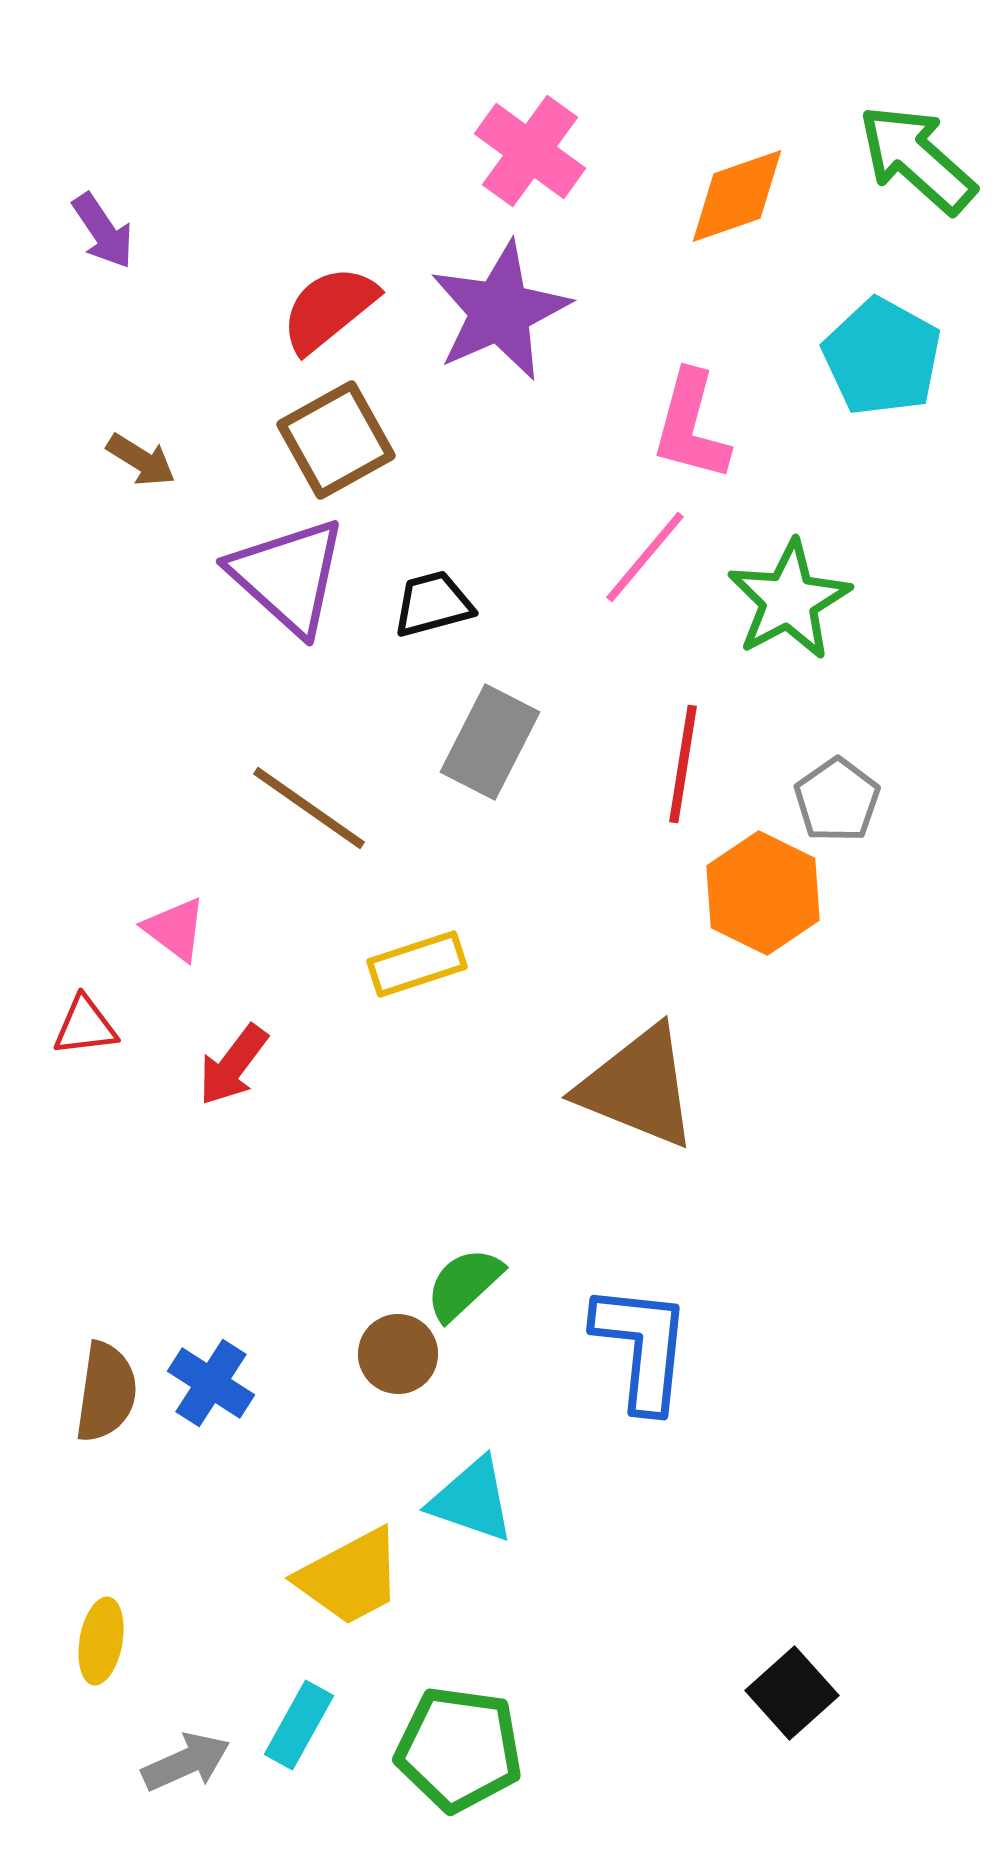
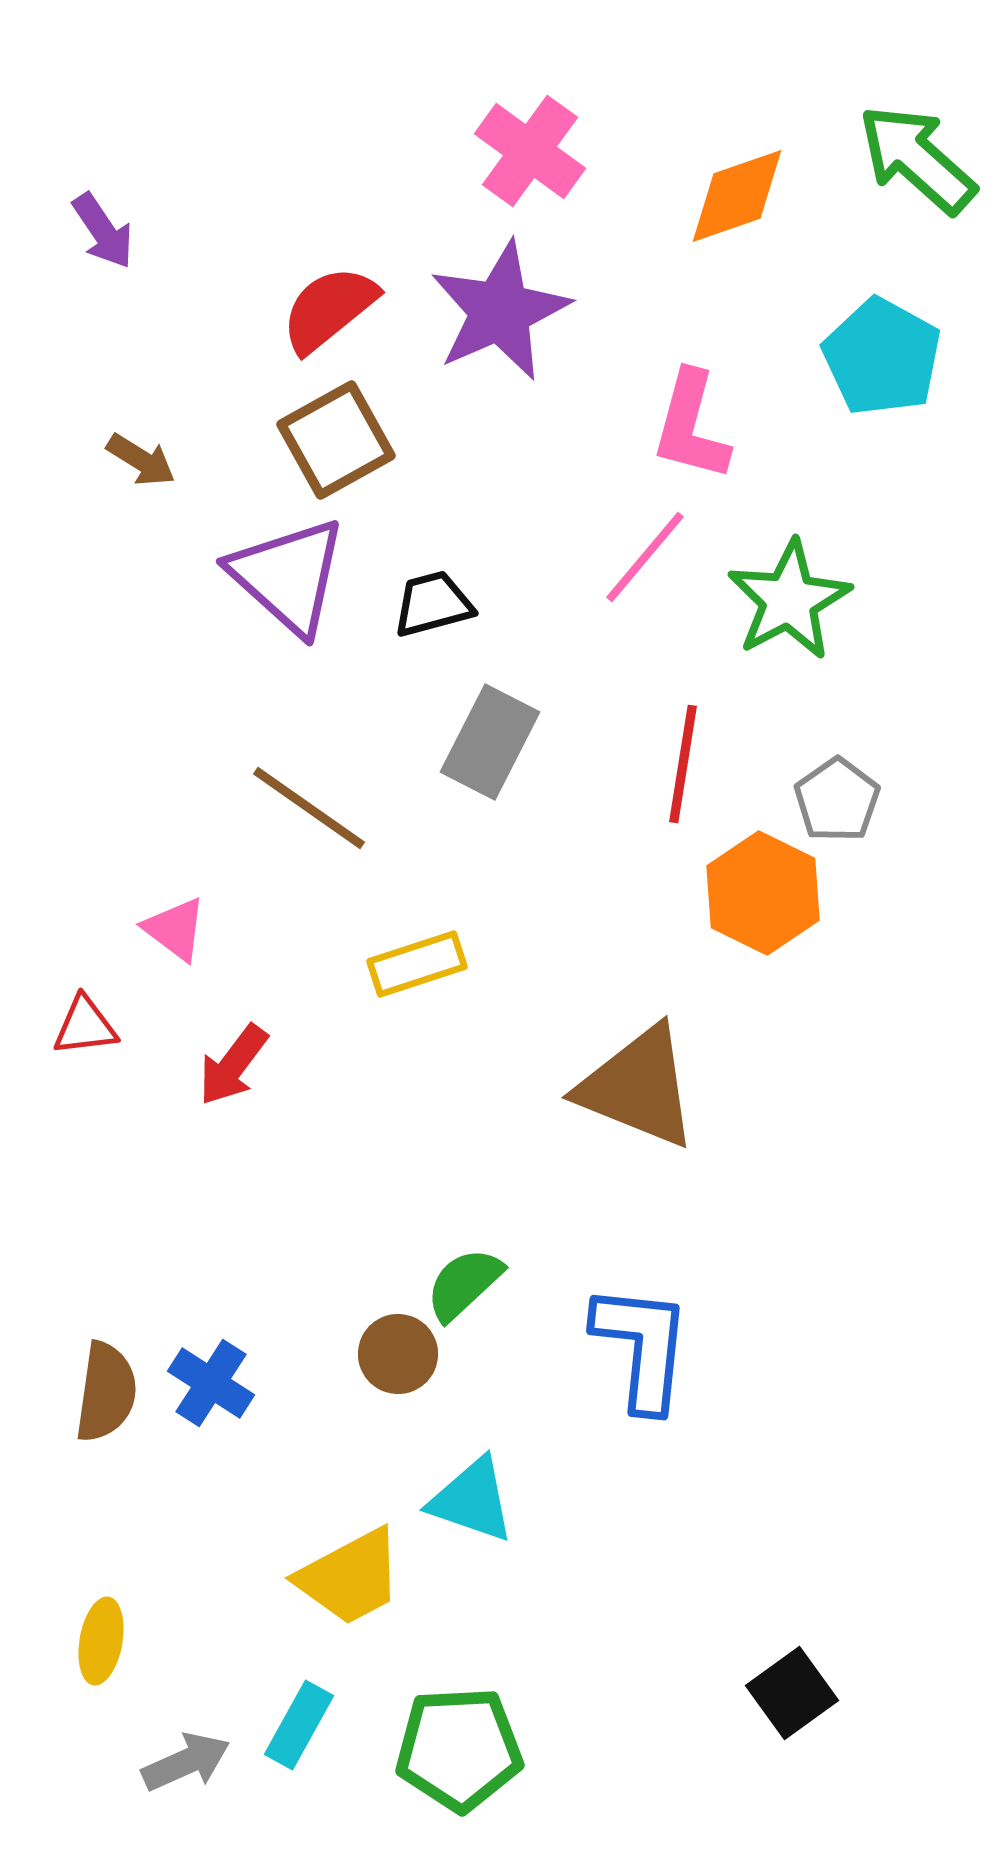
black square: rotated 6 degrees clockwise
green pentagon: rotated 11 degrees counterclockwise
